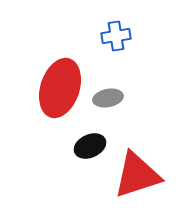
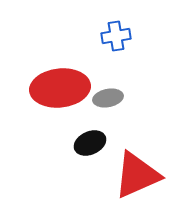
red ellipse: rotated 66 degrees clockwise
black ellipse: moved 3 px up
red triangle: rotated 6 degrees counterclockwise
